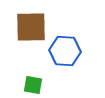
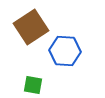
brown square: rotated 32 degrees counterclockwise
